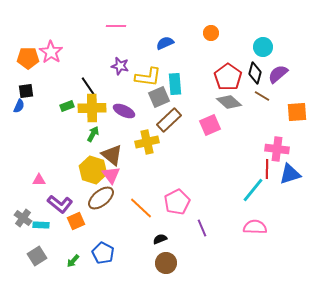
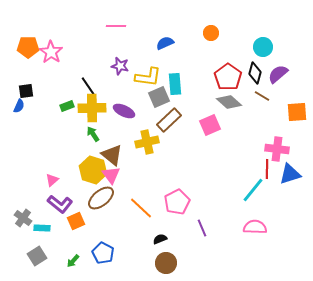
orange pentagon at (28, 58): moved 11 px up
green arrow at (93, 134): rotated 63 degrees counterclockwise
pink triangle at (39, 180): moved 13 px right; rotated 40 degrees counterclockwise
cyan rectangle at (41, 225): moved 1 px right, 3 px down
